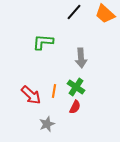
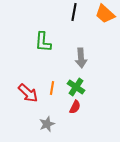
black line: rotated 30 degrees counterclockwise
green L-shape: rotated 90 degrees counterclockwise
orange line: moved 2 px left, 3 px up
red arrow: moved 3 px left, 2 px up
